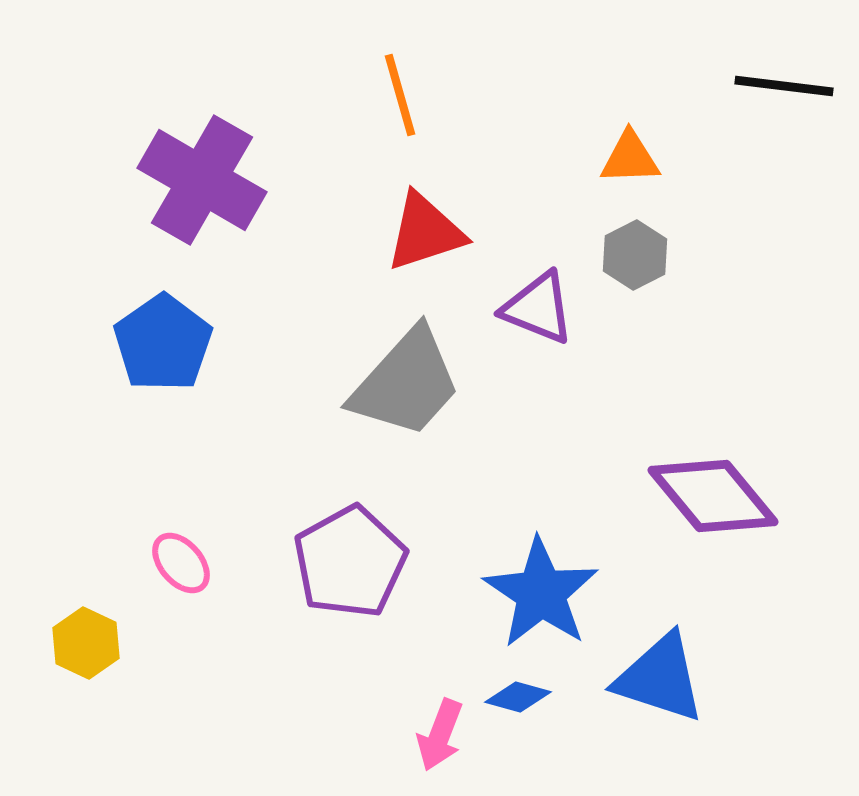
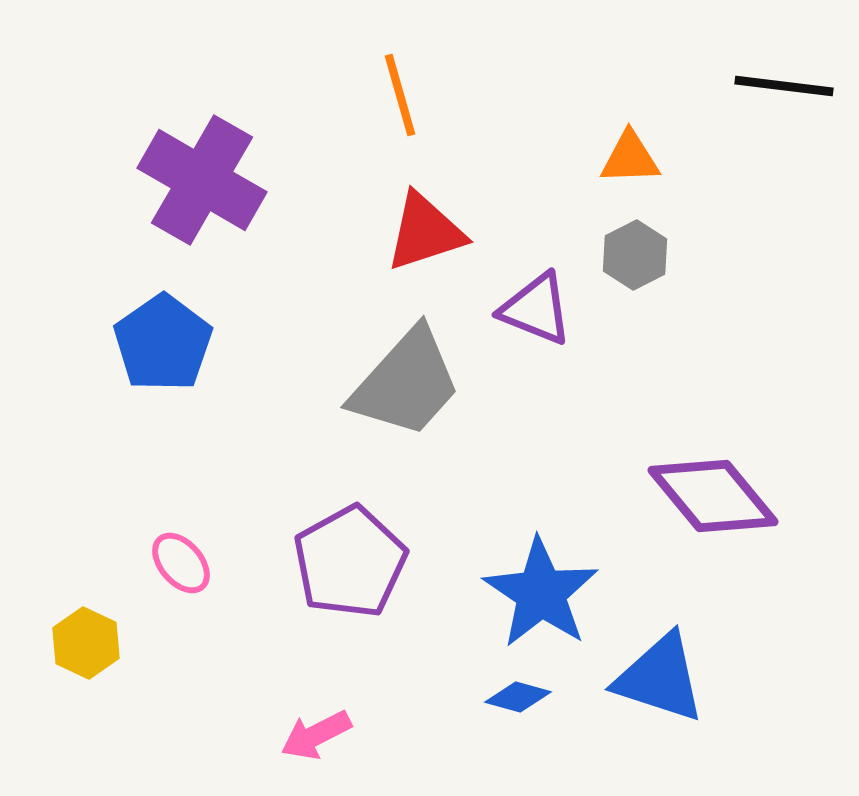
purple triangle: moved 2 px left, 1 px down
pink arrow: moved 124 px left; rotated 42 degrees clockwise
